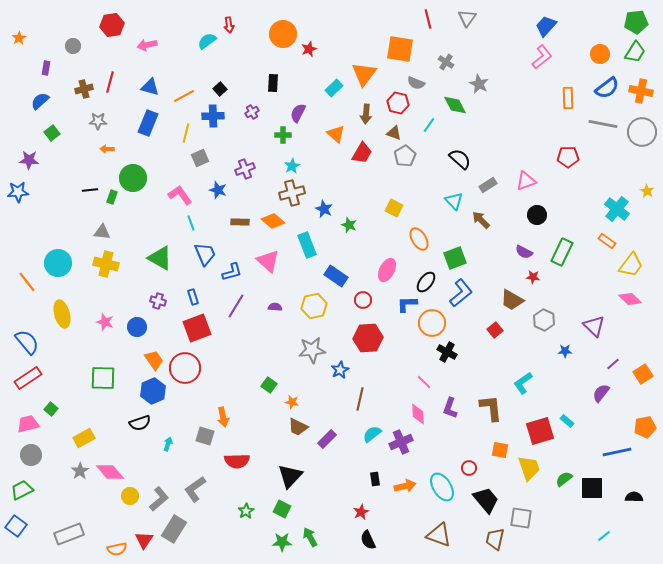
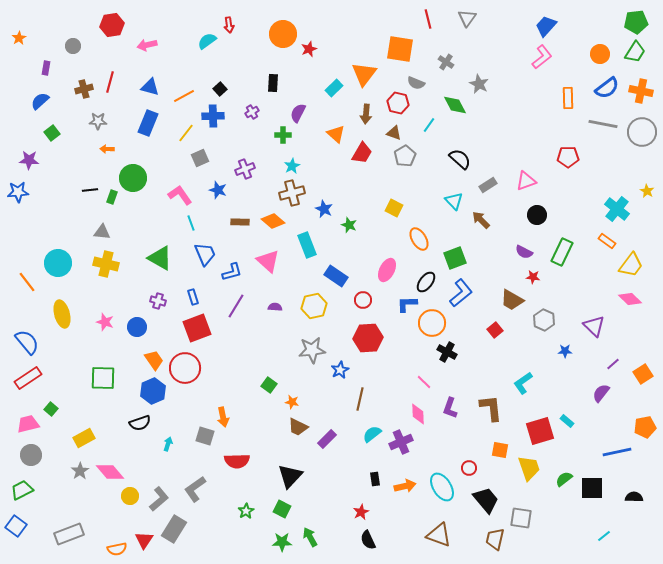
yellow line at (186, 133): rotated 24 degrees clockwise
